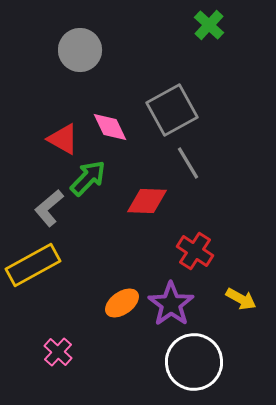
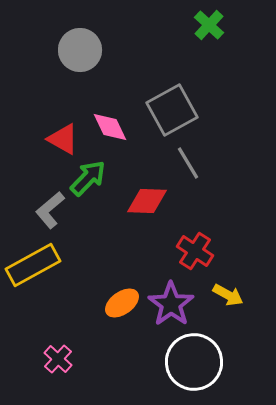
gray L-shape: moved 1 px right, 2 px down
yellow arrow: moved 13 px left, 4 px up
pink cross: moved 7 px down
